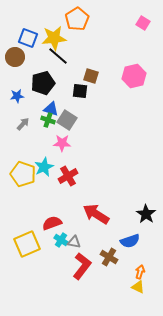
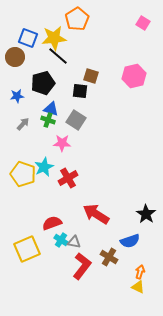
gray square: moved 9 px right
red cross: moved 2 px down
yellow square: moved 5 px down
